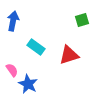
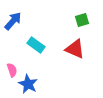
blue arrow: rotated 30 degrees clockwise
cyan rectangle: moved 2 px up
red triangle: moved 6 px right, 6 px up; rotated 40 degrees clockwise
pink semicircle: rotated 16 degrees clockwise
